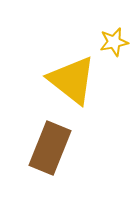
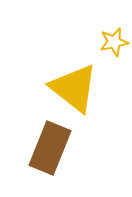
yellow triangle: moved 2 px right, 8 px down
